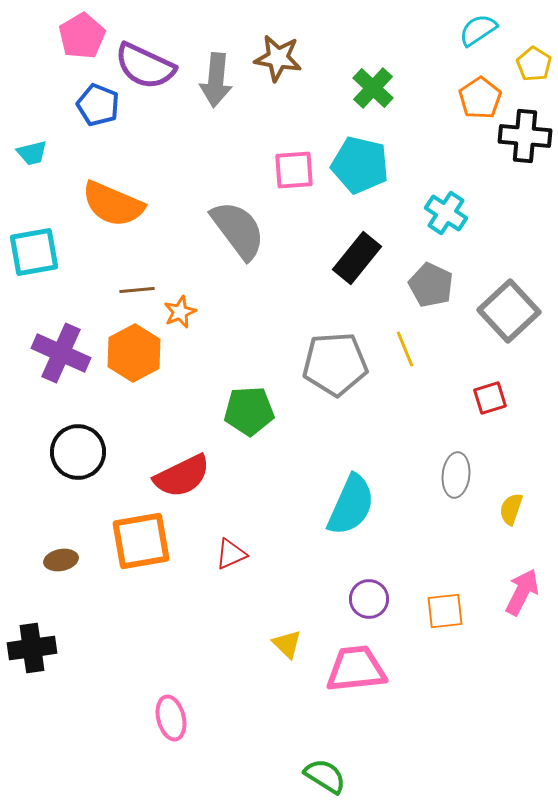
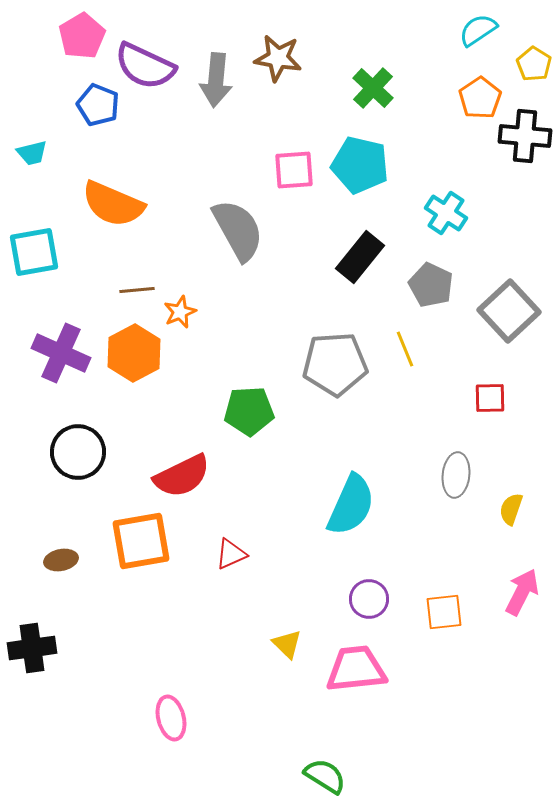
gray semicircle at (238, 230): rotated 8 degrees clockwise
black rectangle at (357, 258): moved 3 px right, 1 px up
red square at (490, 398): rotated 16 degrees clockwise
orange square at (445, 611): moved 1 px left, 1 px down
